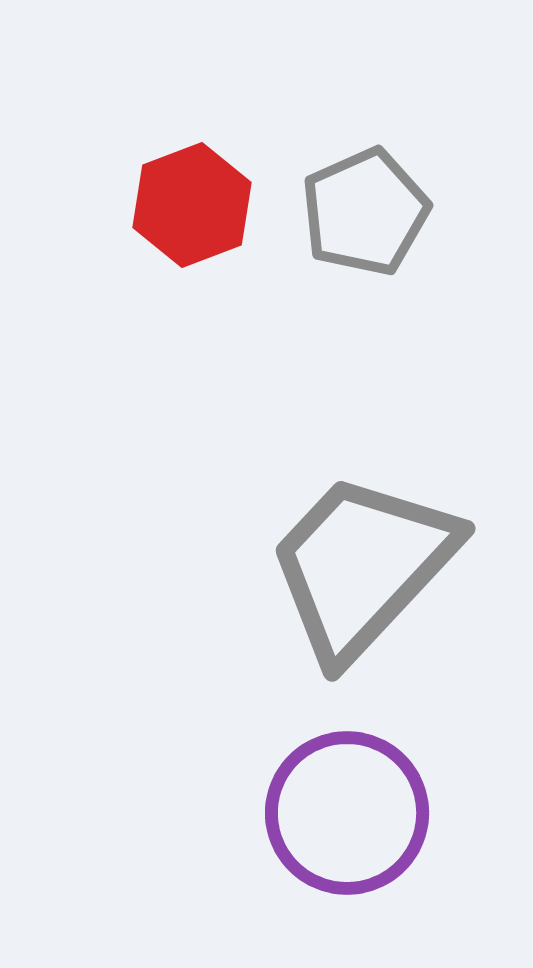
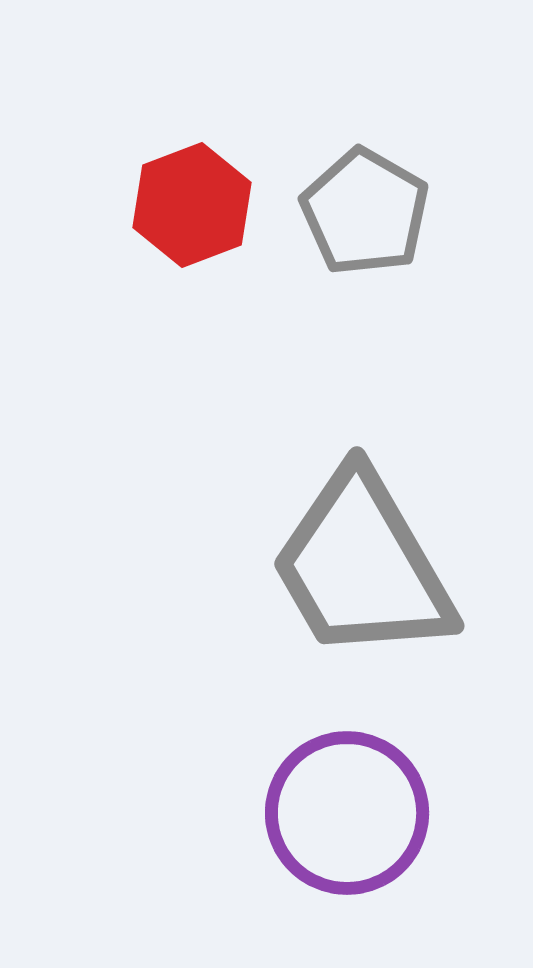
gray pentagon: rotated 18 degrees counterclockwise
gray trapezoid: rotated 73 degrees counterclockwise
